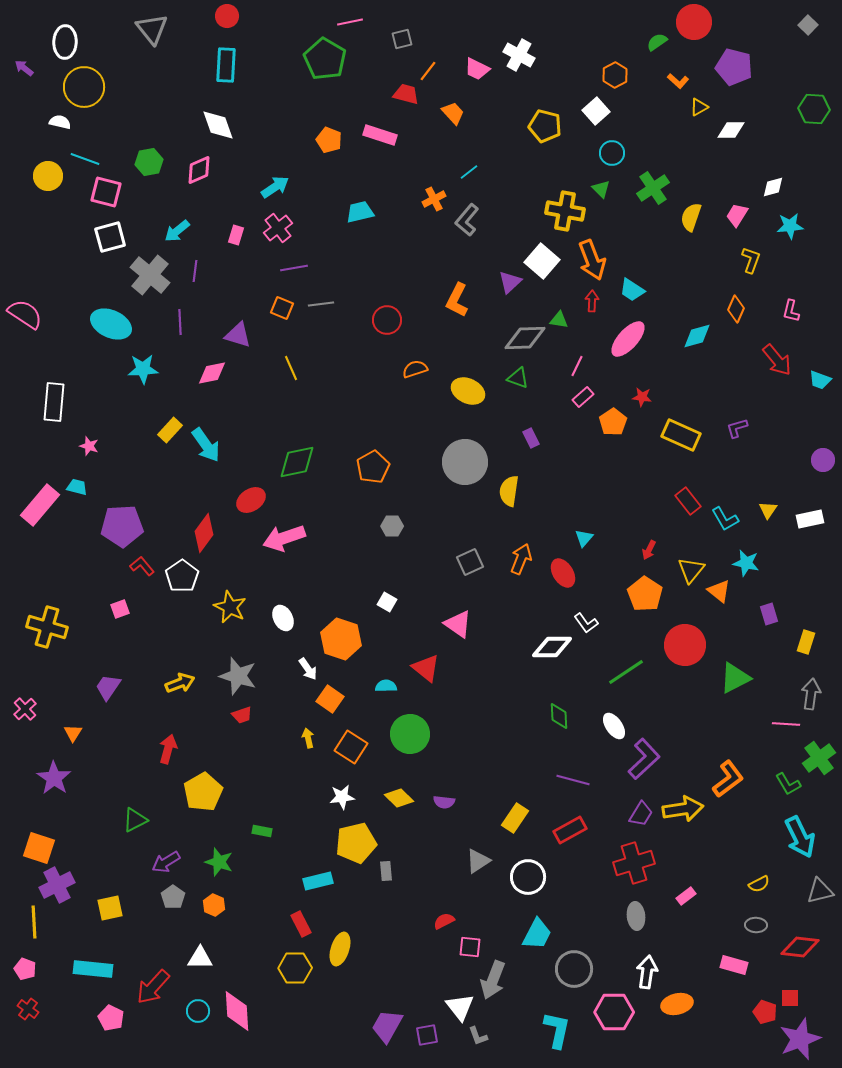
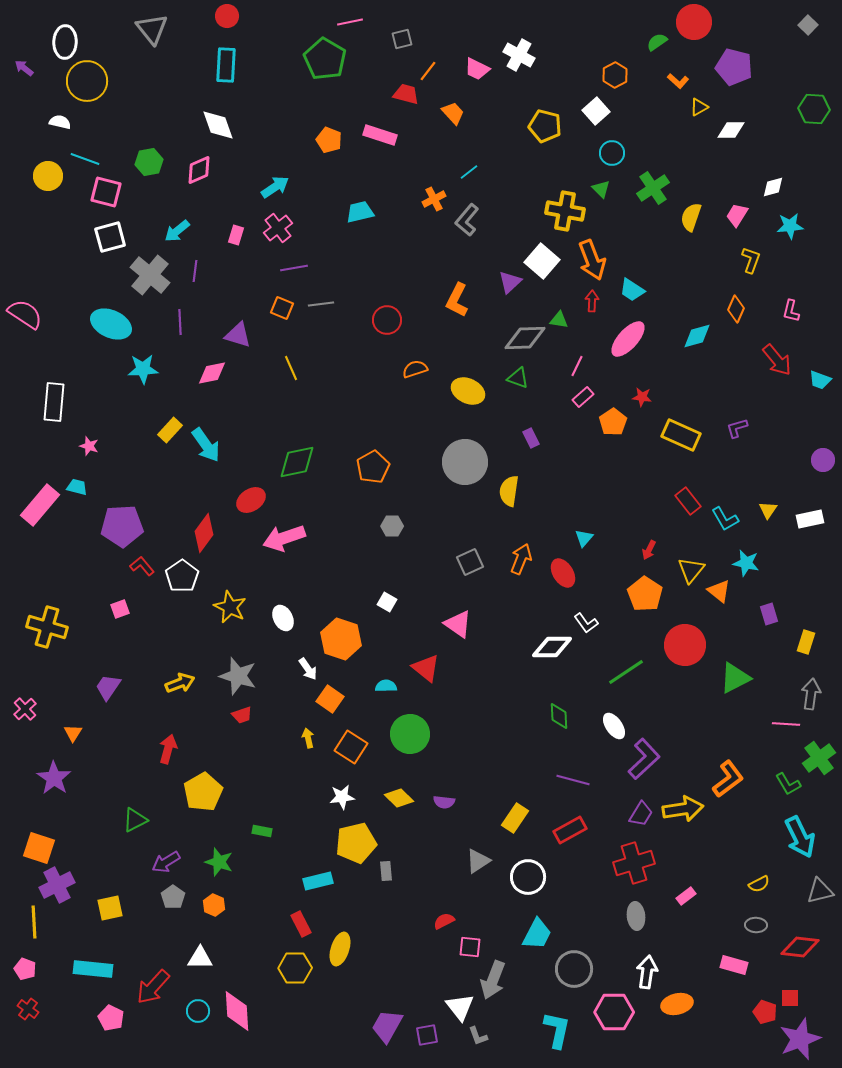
yellow circle at (84, 87): moved 3 px right, 6 px up
